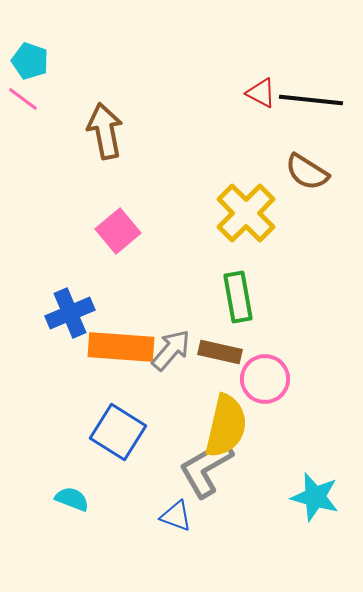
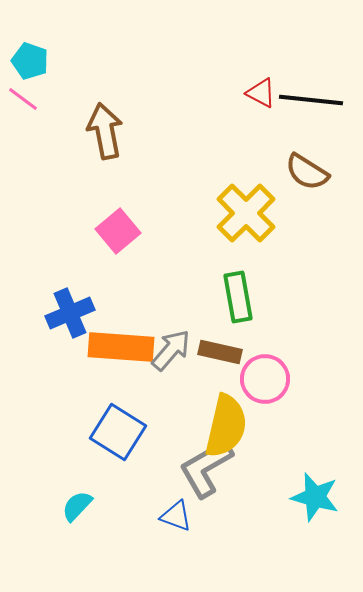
cyan semicircle: moved 5 px right, 7 px down; rotated 68 degrees counterclockwise
